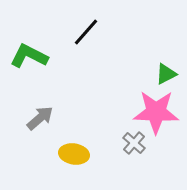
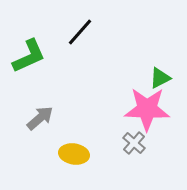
black line: moved 6 px left
green L-shape: rotated 129 degrees clockwise
green triangle: moved 6 px left, 4 px down
pink star: moved 9 px left, 3 px up
